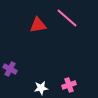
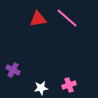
red triangle: moved 6 px up
purple cross: moved 3 px right, 1 px down
